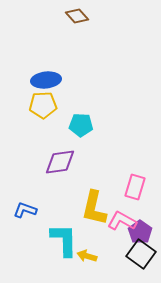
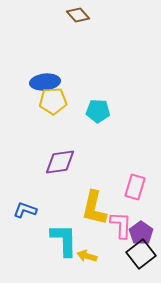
brown diamond: moved 1 px right, 1 px up
blue ellipse: moved 1 px left, 2 px down
yellow pentagon: moved 10 px right, 4 px up
cyan pentagon: moved 17 px right, 14 px up
pink L-shape: moved 1 px left, 4 px down; rotated 64 degrees clockwise
purple pentagon: moved 1 px right, 1 px down
black square: rotated 16 degrees clockwise
